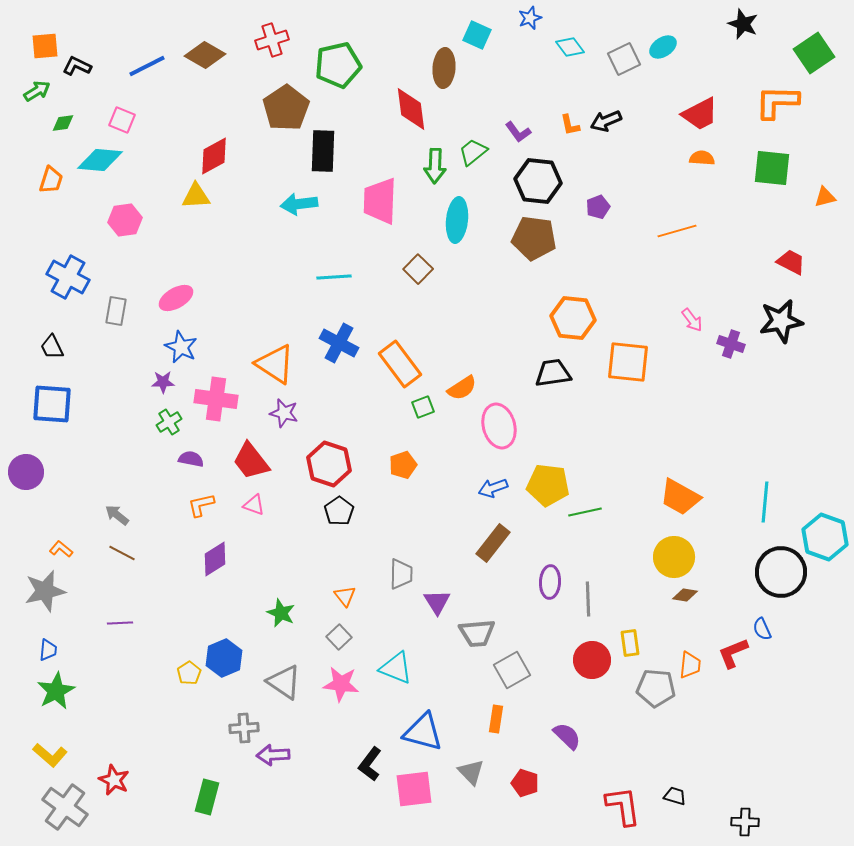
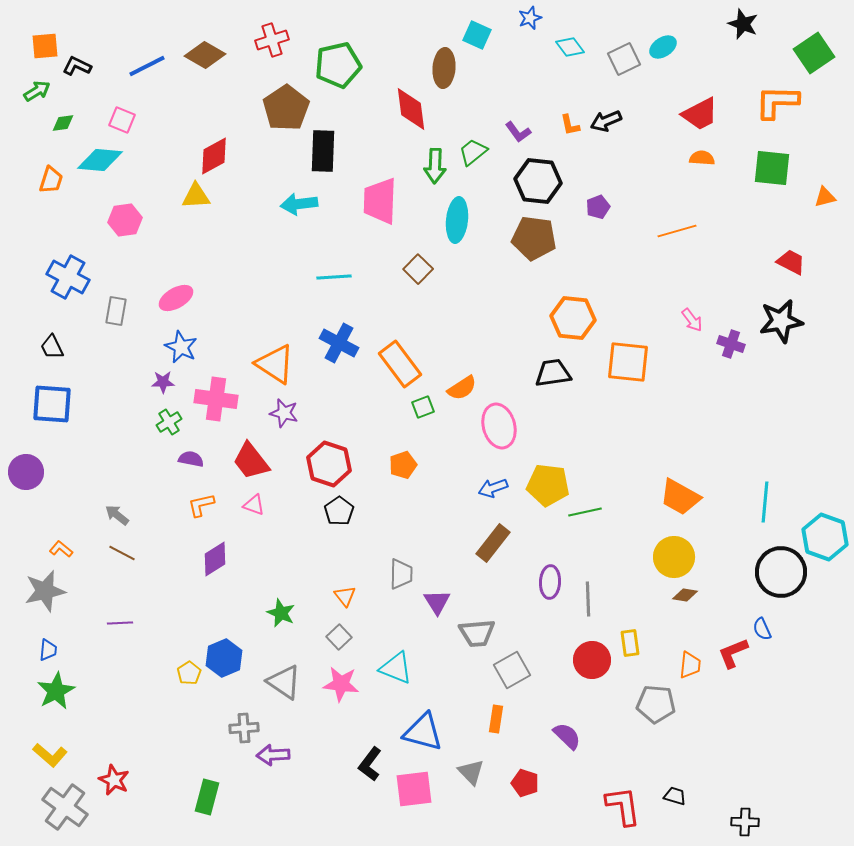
gray pentagon at (656, 688): moved 16 px down
